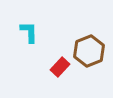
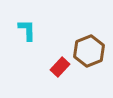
cyan L-shape: moved 2 px left, 2 px up
